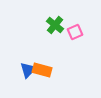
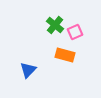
orange rectangle: moved 23 px right, 15 px up
